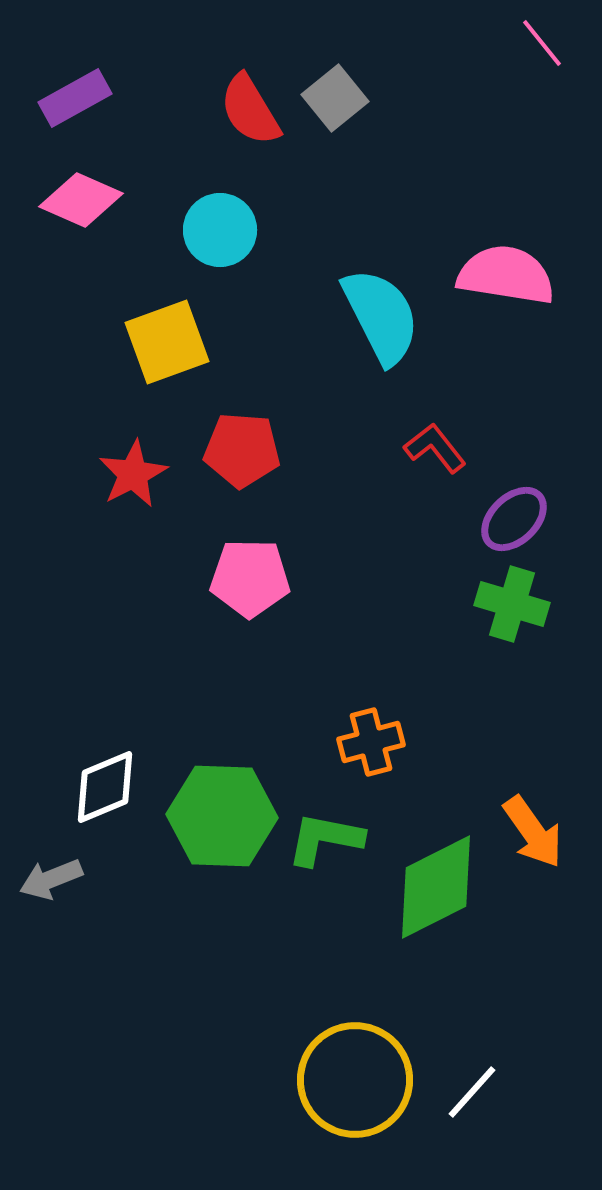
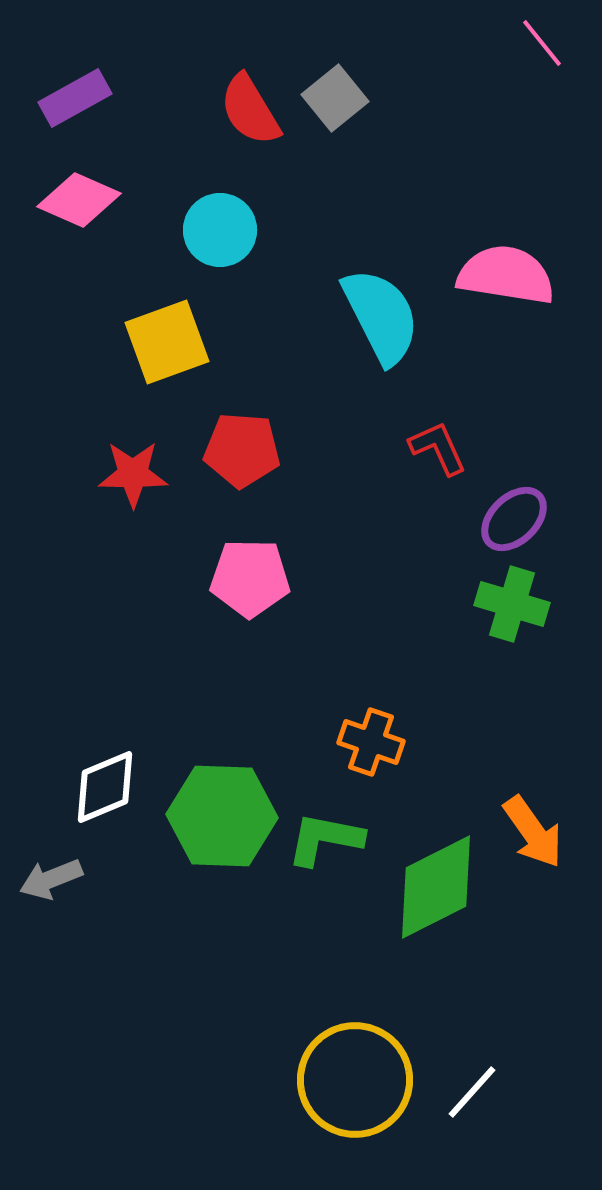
pink diamond: moved 2 px left
red L-shape: moved 3 px right; rotated 14 degrees clockwise
red star: rotated 28 degrees clockwise
orange cross: rotated 34 degrees clockwise
